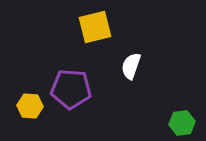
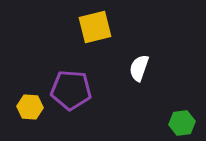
white semicircle: moved 8 px right, 2 px down
purple pentagon: moved 1 px down
yellow hexagon: moved 1 px down
